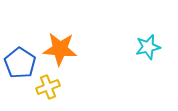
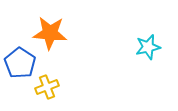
orange star: moved 10 px left, 16 px up
yellow cross: moved 1 px left
